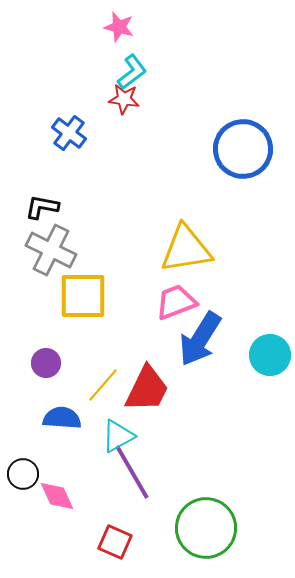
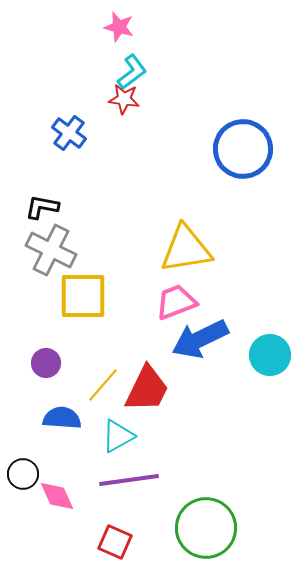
blue arrow: rotated 32 degrees clockwise
purple line: moved 3 px left, 8 px down; rotated 68 degrees counterclockwise
